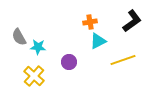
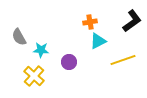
cyan star: moved 3 px right, 3 px down
